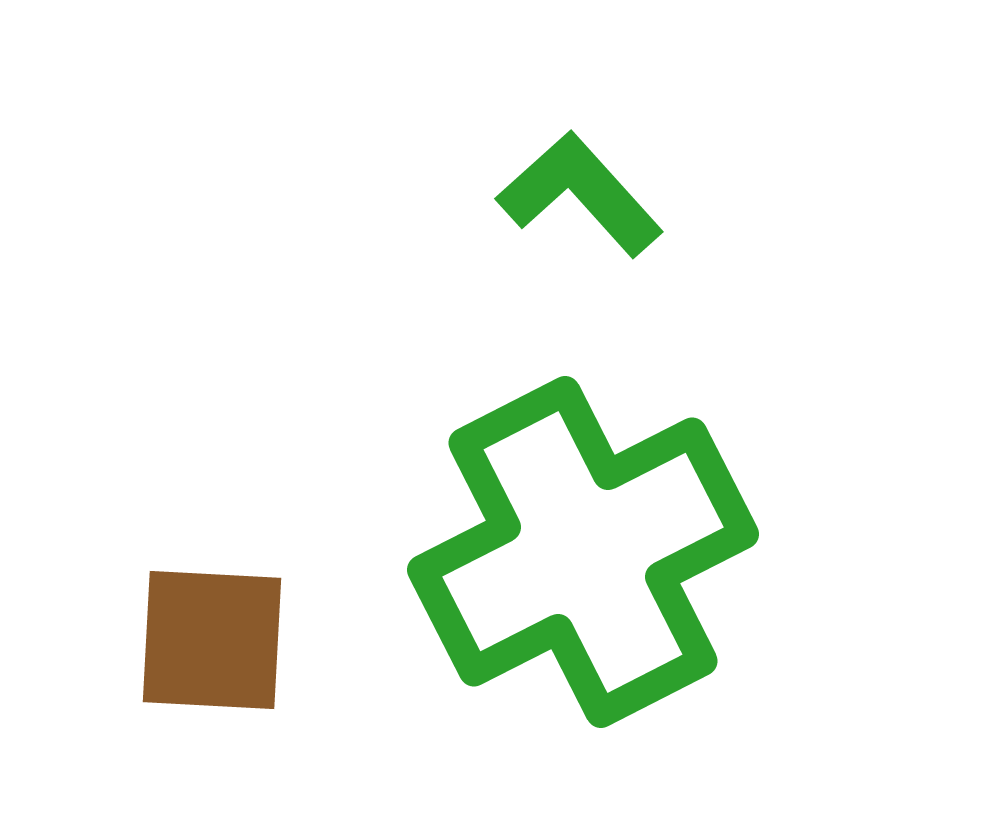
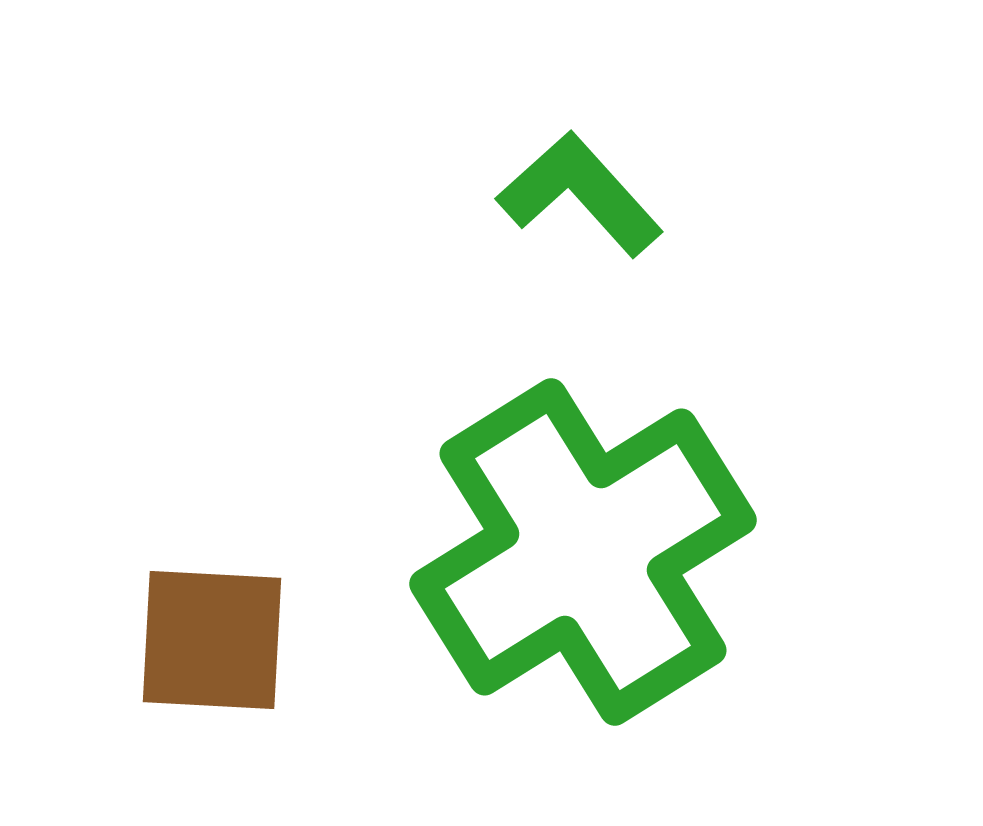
green cross: rotated 5 degrees counterclockwise
